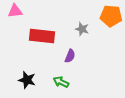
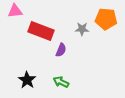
orange pentagon: moved 5 px left, 3 px down
gray star: rotated 16 degrees counterclockwise
red rectangle: moved 1 px left, 5 px up; rotated 15 degrees clockwise
purple semicircle: moved 9 px left, 6 px up
black star: rotated 18 degrees clockwise
